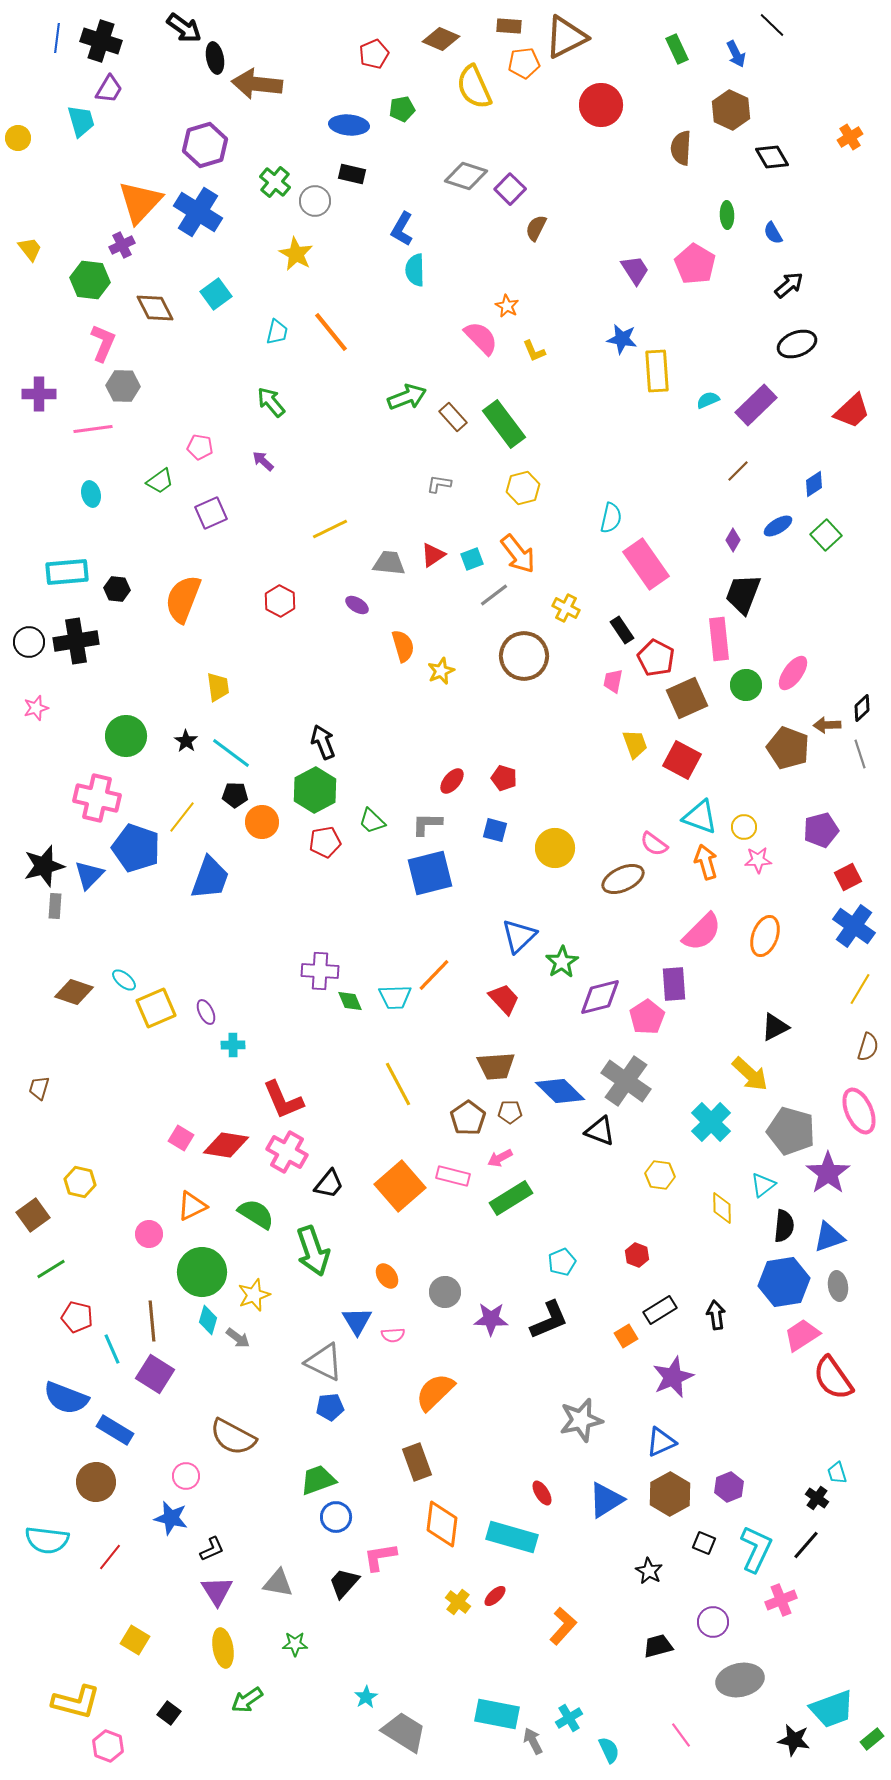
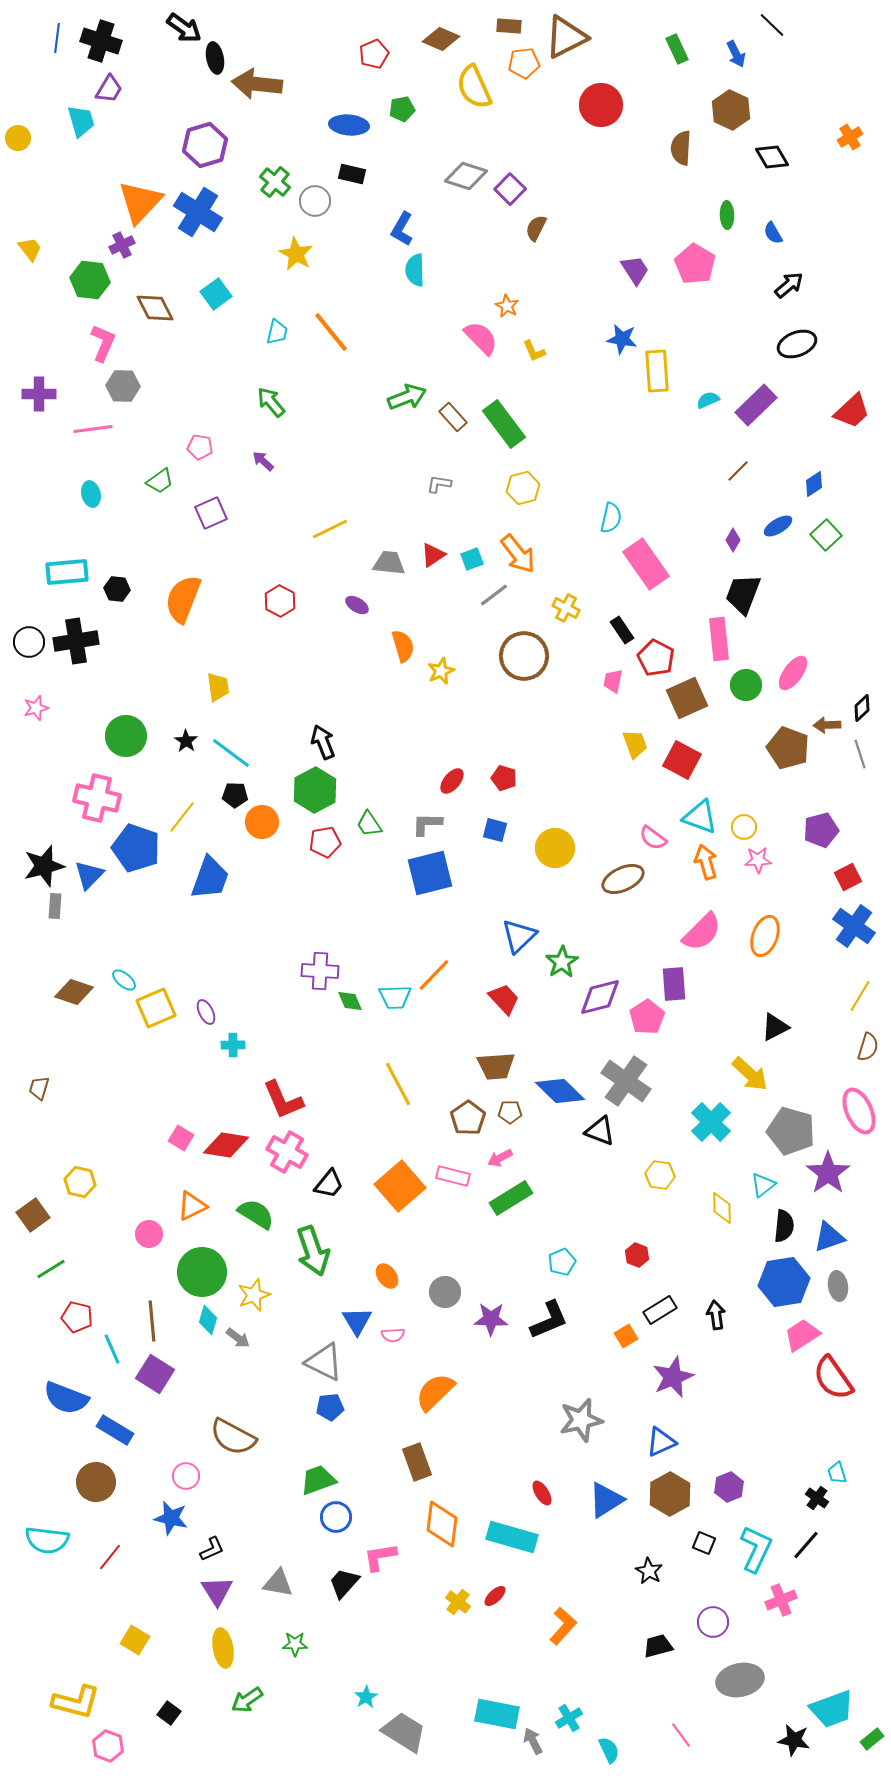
green trapezoid at (372, 821): moved 3 px left, 3 px down; rotated 12 degrees clockwise
pink semicircle at (654, 844): moved 1 px left, 6 px up
yellow line at (860, 989): moved 7 px down
